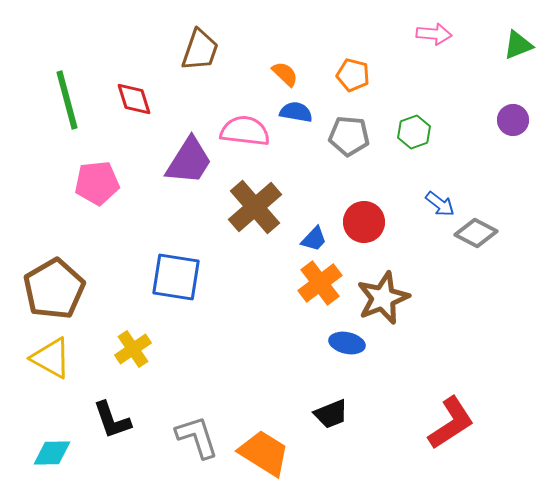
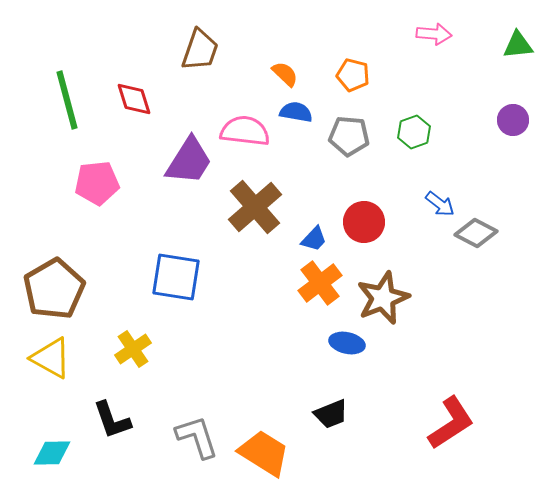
green triangle: rotated 16 degrees clockwise
